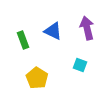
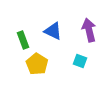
purple arrow: moved 2 px right, 2 px down
cyan square: moved 4 px up
yellow pentagon: moved 14 px up
